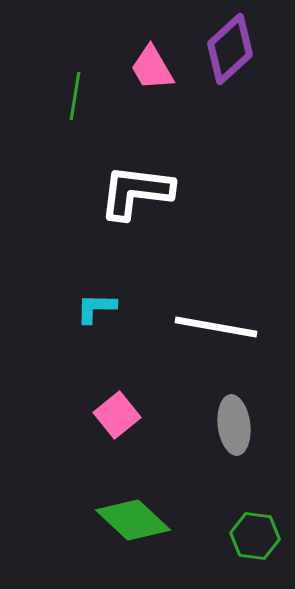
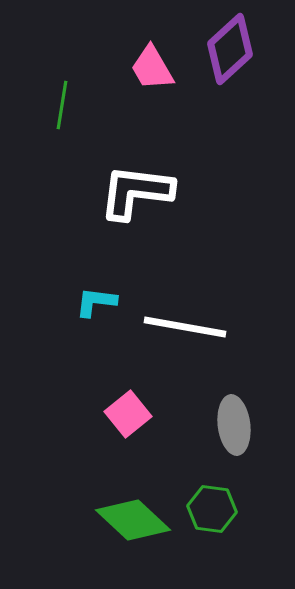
green line: moved 13 px left, 9 px down
cyan L-shape: moved 6 px up; rotated 6 degrees clockwise
white line: moved 31 px left
pink square: moved 11 px right, 1 px up
green hexagon: moved 43 px left, 27 px up
